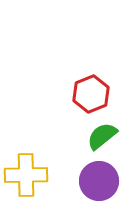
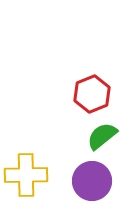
red hexagon: moved 1 px right
purple circle: moved 7 px left
